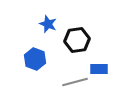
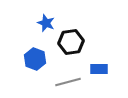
blue star: moved 2 px left, 1 px up
black hexagon: moved 6 px left, 2 px down
gray line: moved 7 px left
